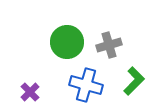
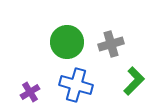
gray cross: moved 2 px right, 1 px up
blue cross: moved 10 px left
purple cross: rotated 12 degrees clockwise
